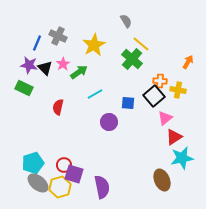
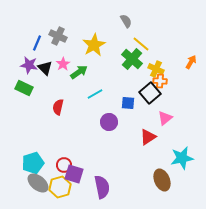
orange arrow: moved 3 px right
yellow cross: moved 22 px left, 21 px up; rotated 14 degrees clockwise
black square: moved 4 px left, 3 px up
red triangle: moved 26 px left
